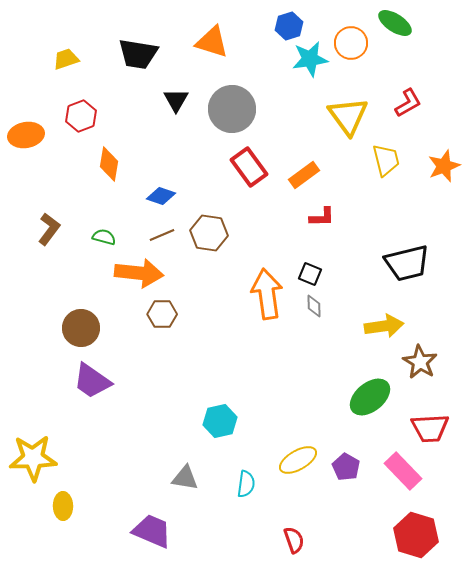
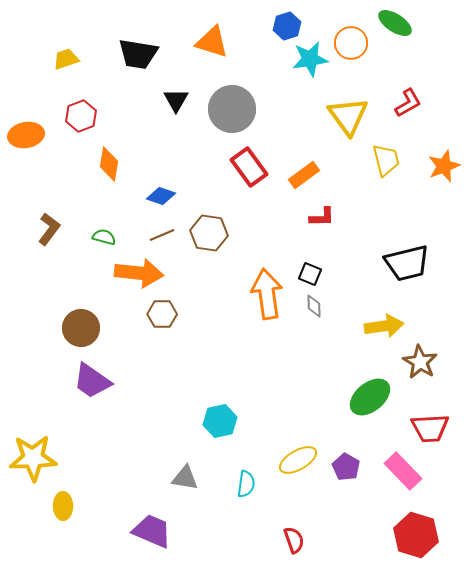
blue hexagon at (289, 26): moved 2 px left
